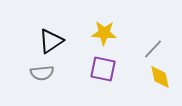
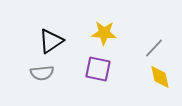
gray line: moved 1 px right, 1 px up
purple square: moved 5 px left
